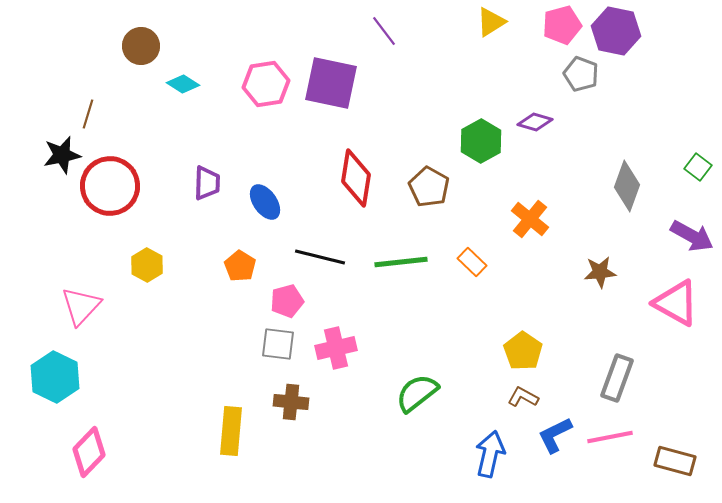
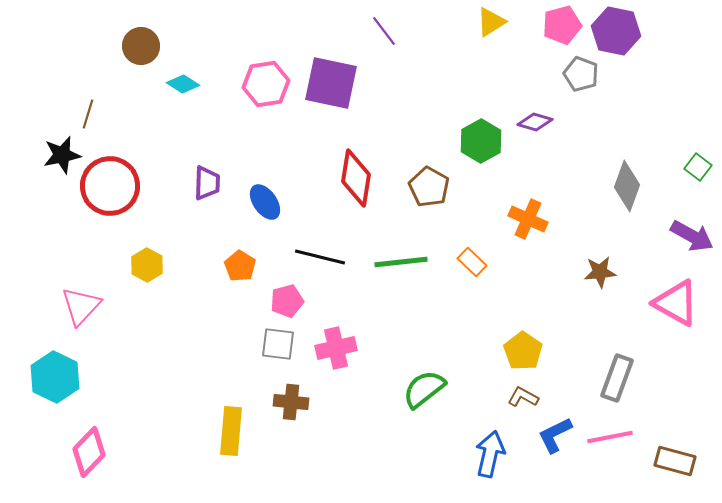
orange cross at (530, 219): moved 2 px left; rotated 15 degrees counterclockwise
green semicircle at (417, 393): moved 7 px right, 4 px up
